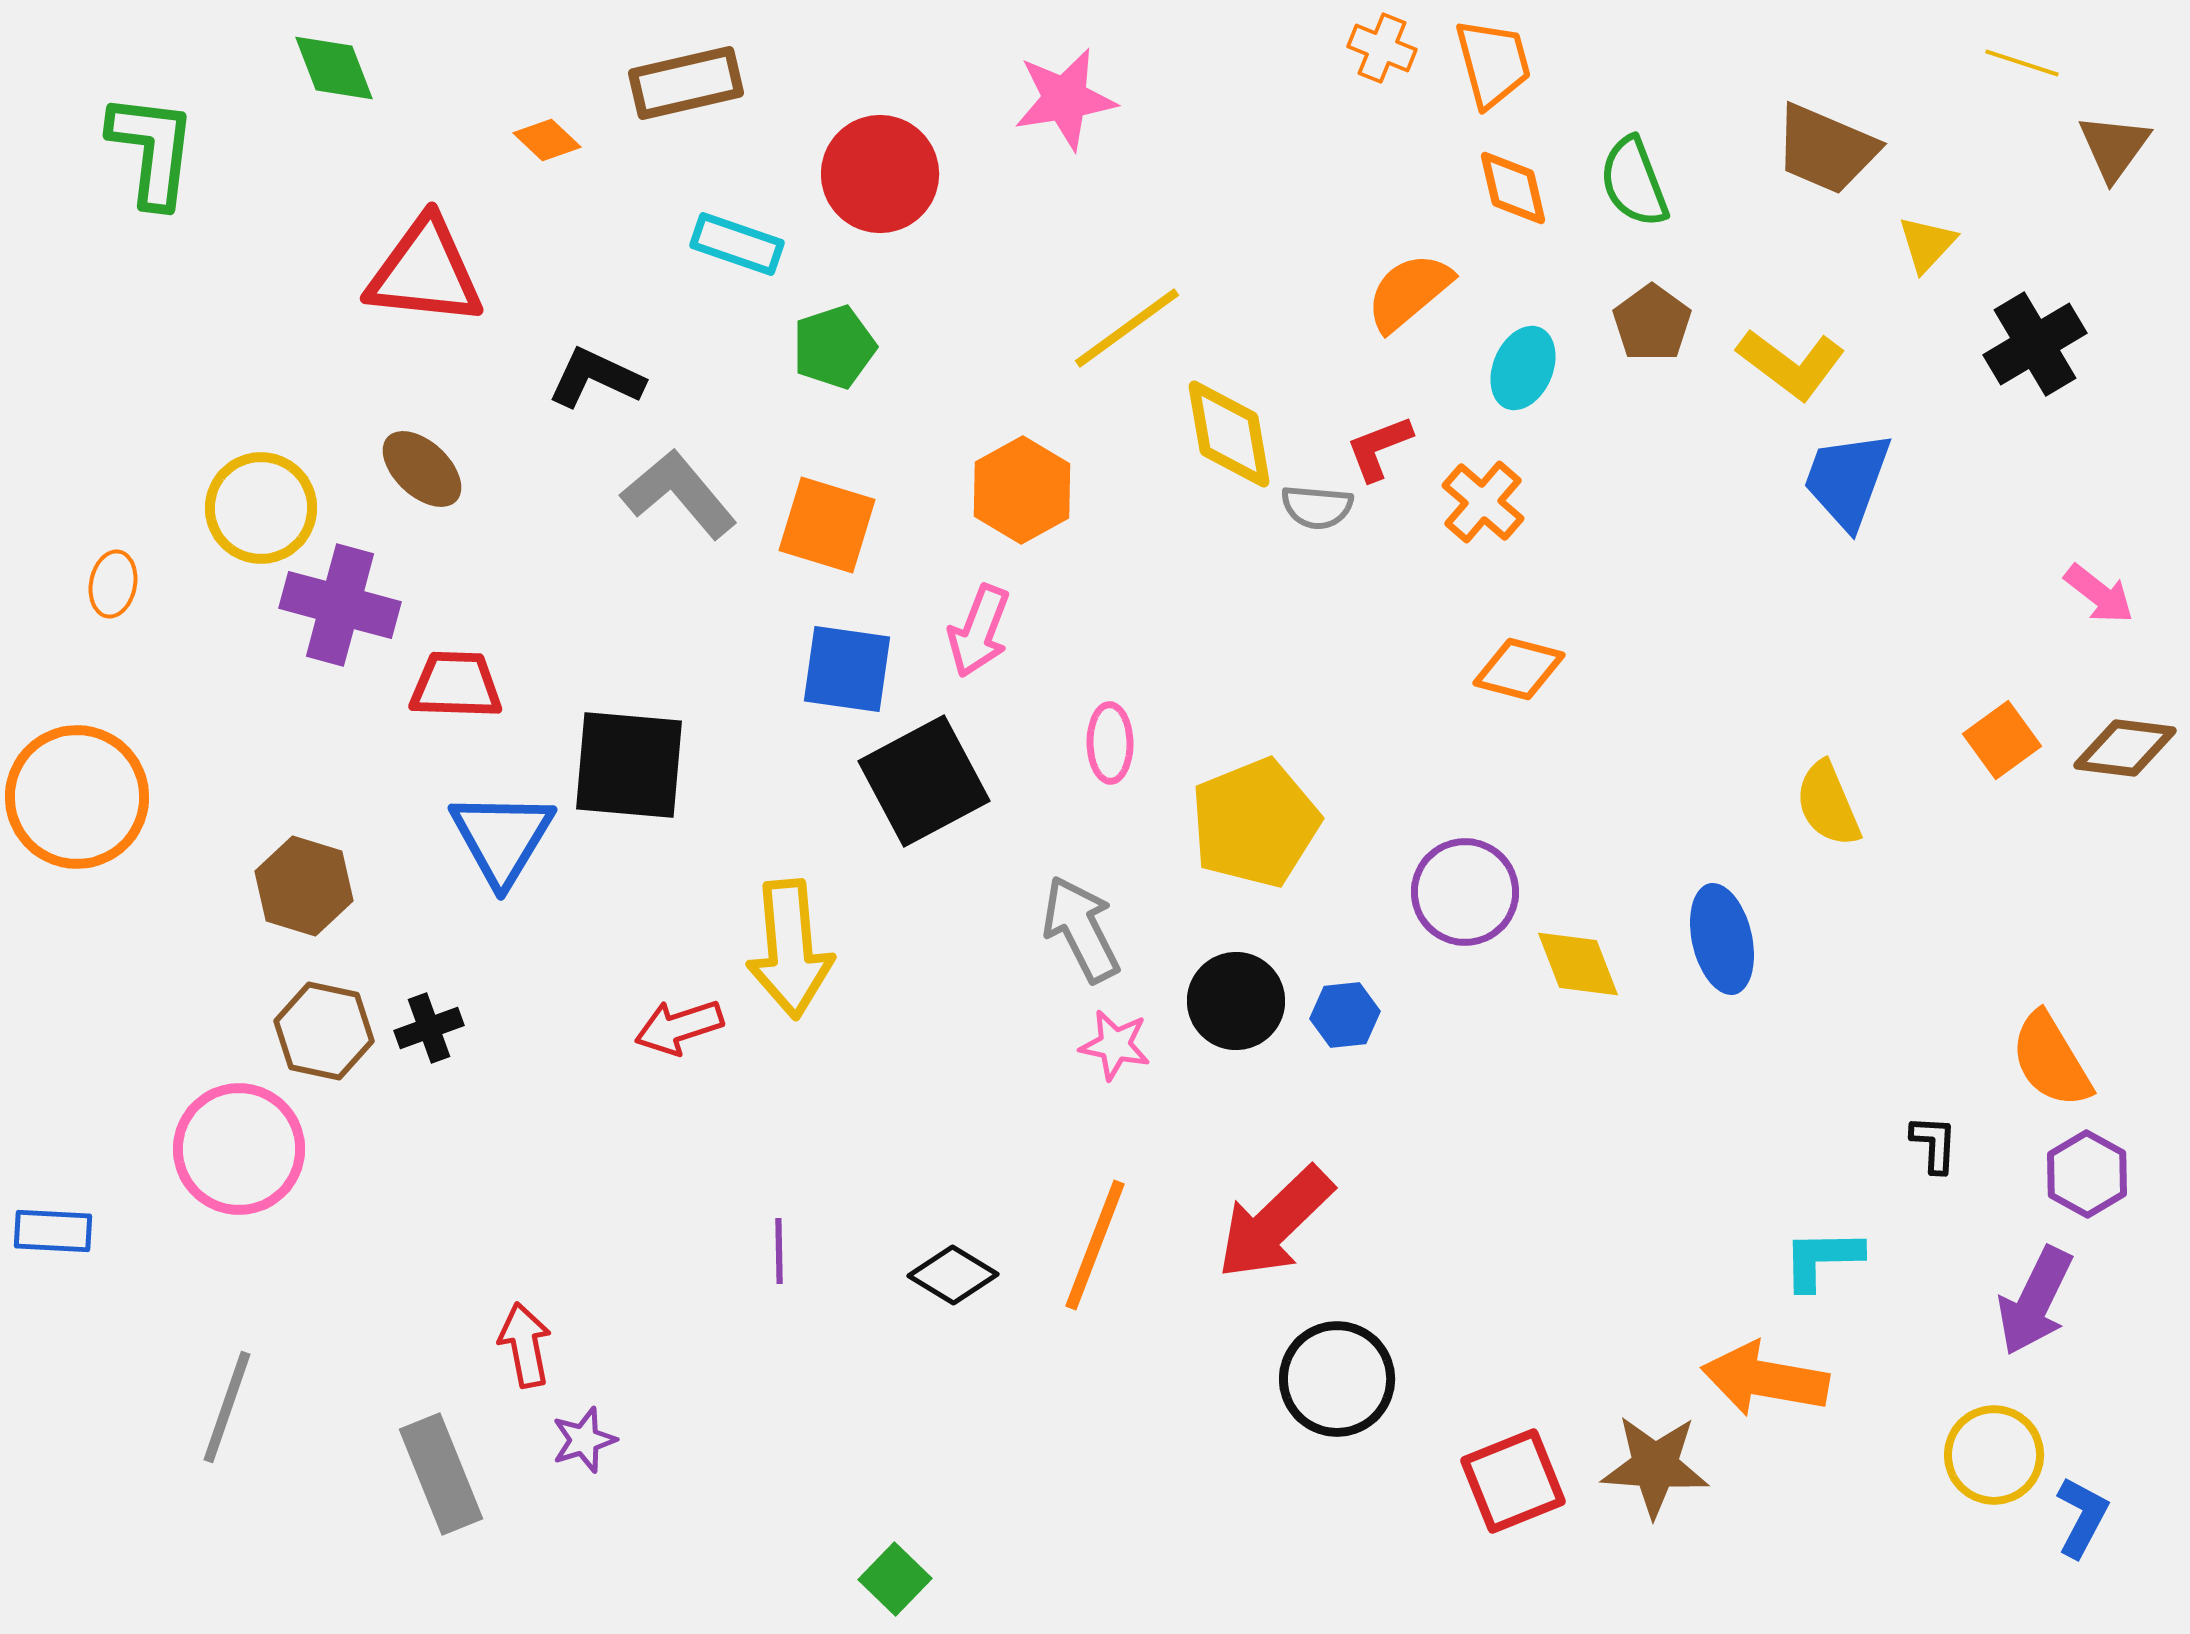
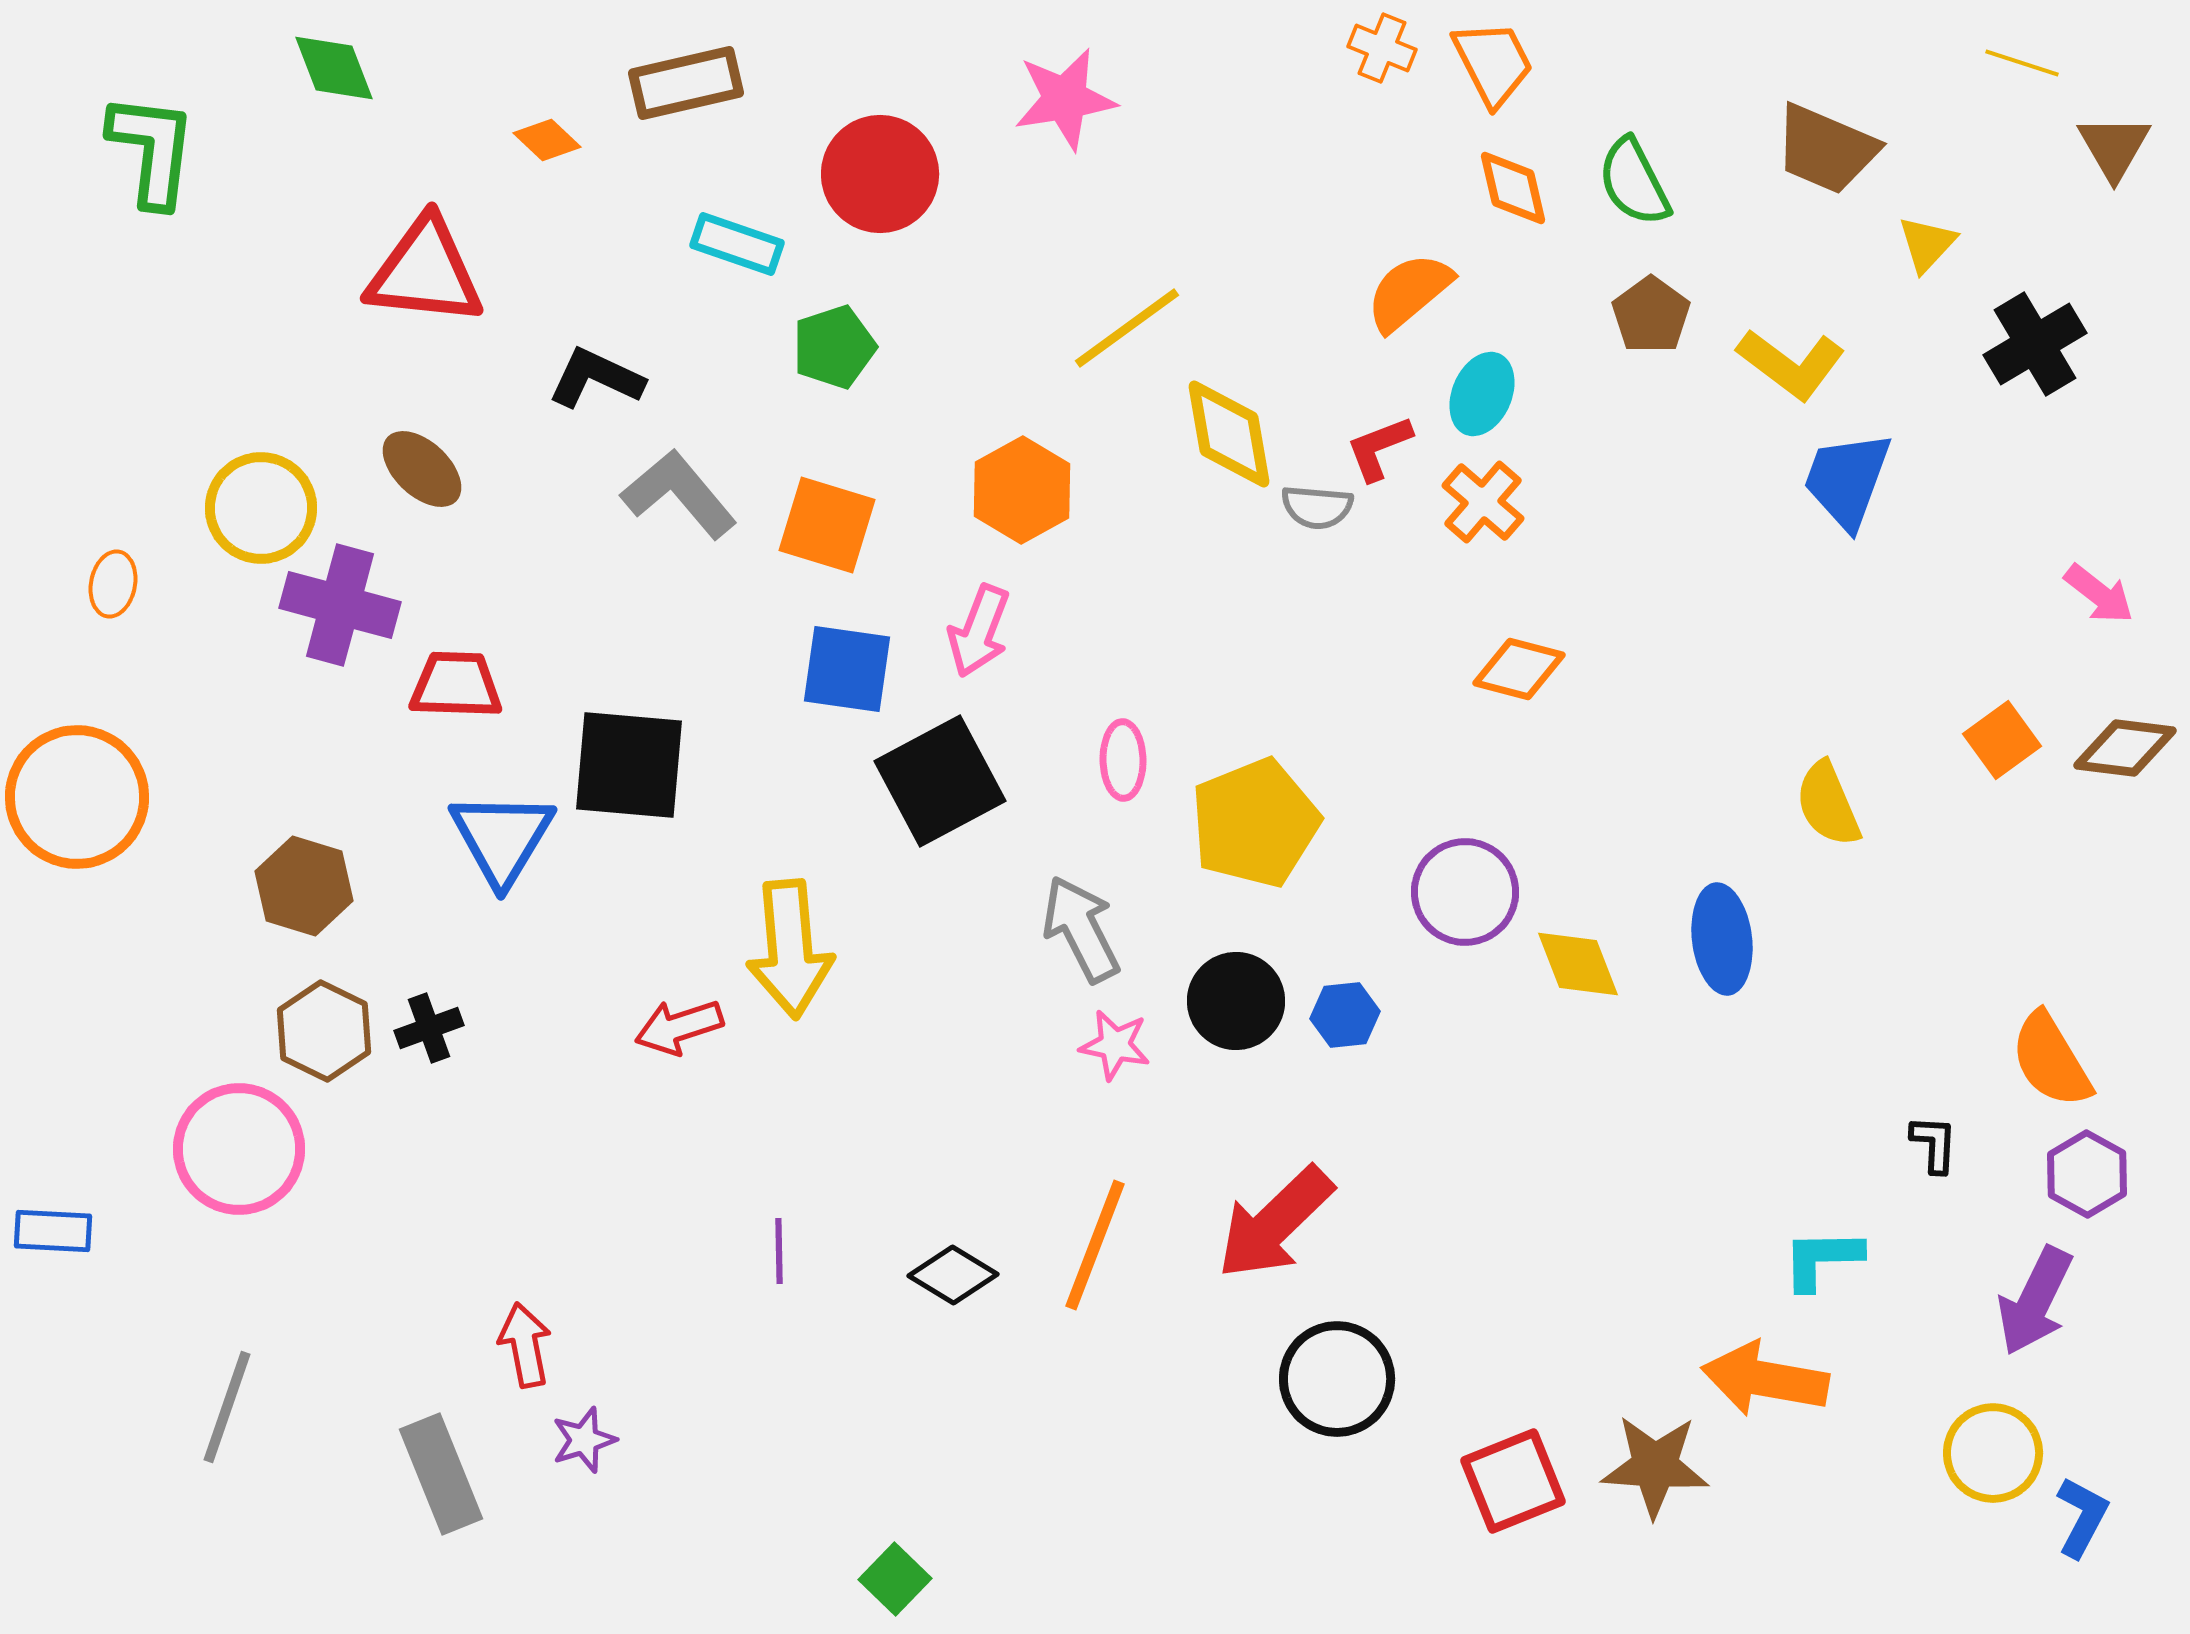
orange trapezoid at (1493, 63): rotated 12 degrees counterclockwise
brown triangle at (2114, 147): rotated 6 degrees counterclockwise
green semicircle at (1634, 182): rotated 6 degrees counterclockwise
brown pentagon at (1652, 323): moved 1 px left, 8 px up
cyan ellipse at (1523, 368): moved 41 px left, 26 px down
pink ellipse at (1110, 743): moved 13 px right, 17 px down
black square at (924, 781): moved 16 px right
blue ellipse at (1722, 939): rotated 6 degrees clockwise
brown hexagon at (324, 1031): rotated 14 degrees clockwise
yellow circle at (1994, 1455): moved 1 px left, 2 px up
